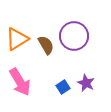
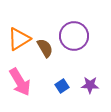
orange triangle: moved 2 px right
brown semicircle: moved 1 px left, 3 px down
purple star: moved 4 px right, 2 px down; rotated 24 degrees counterclockwise
blue square: moved 1 px left, 1 px up
